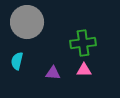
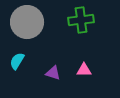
green cross: moved 2 px left, 23 px up
cyan semicircle: rotated 18 degrees clockwise
purple triangle: rotated 14 degrees clockwise
